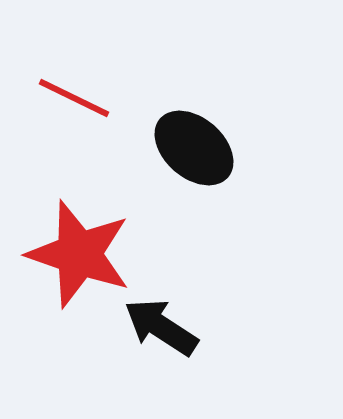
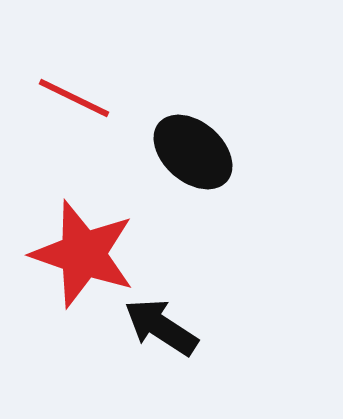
black ellipse: moved 1 px left, 4 px down
red star: moved 4 px right
